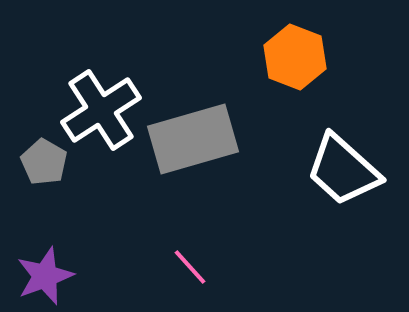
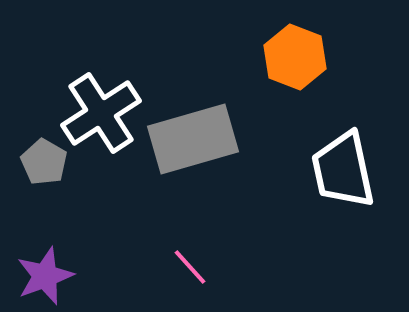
white cross: moved 3 px down
white trapezoid: rotated 36 degrees clockwise
